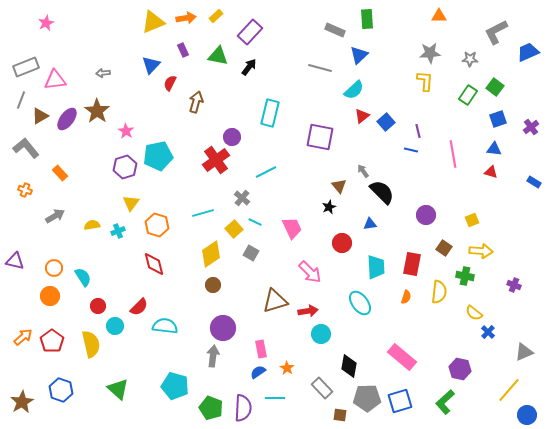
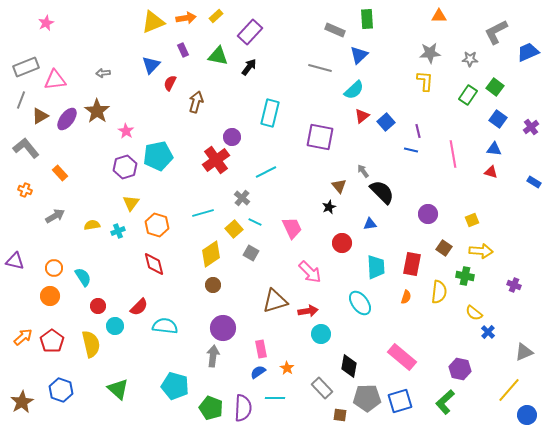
blue square at (498, 119): rotated 36 degrees counterclockwise
purple circle at (426, 215): moved 2 px right, 1 px up
